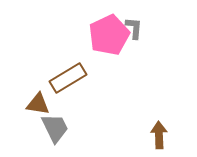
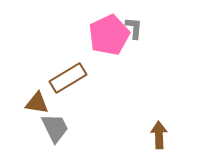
brown triangle: moved 1 px left, 1 px up
